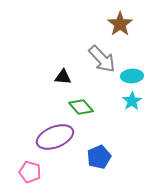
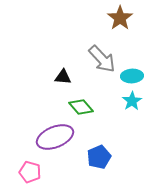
brown star: moved 6 px up
